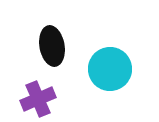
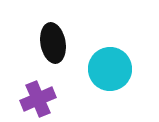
black ellipse: moved 1 px right, 3 px up
